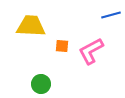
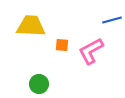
blue line: moved 1 px right, 5 px down
orange square: moved 1 px up
green circle: moved 2 px left
